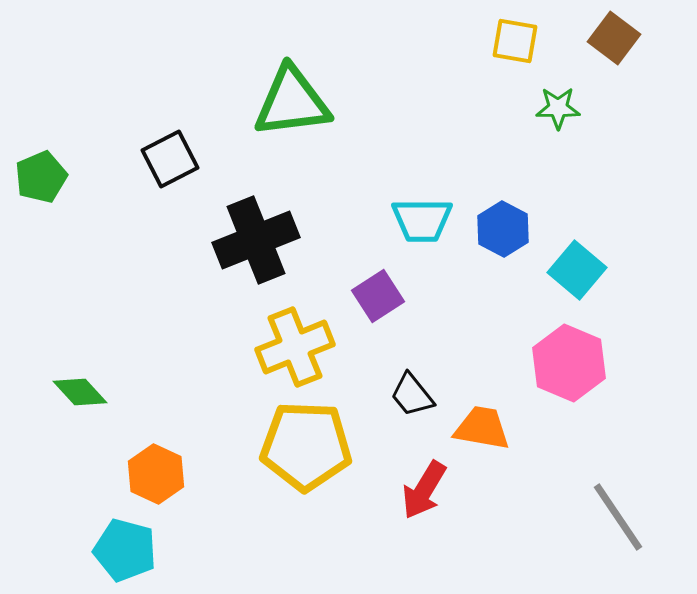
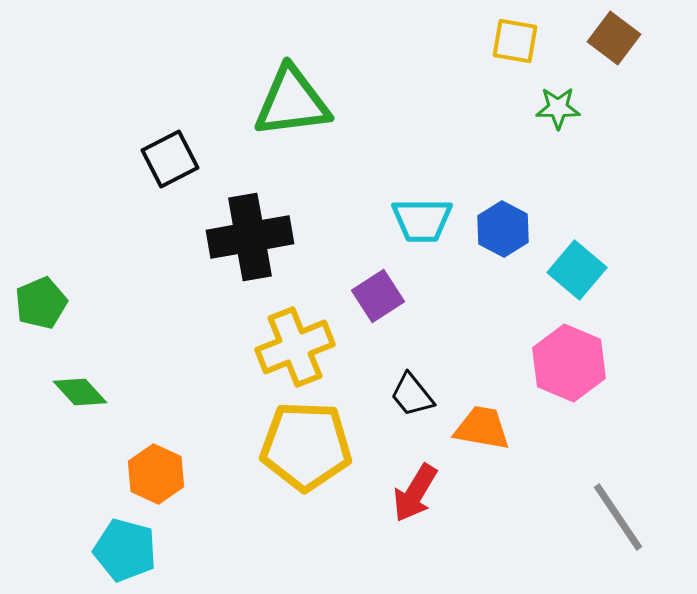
green pentagon: moved 126 px down
black cross: moved 6 px left, 3 px up; rotated 12 degrees clockwise
red arrow: moved 9 px left, 3 px down
